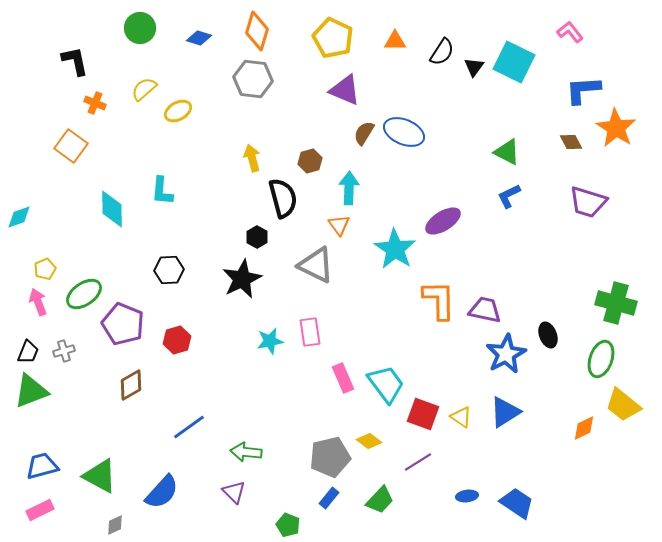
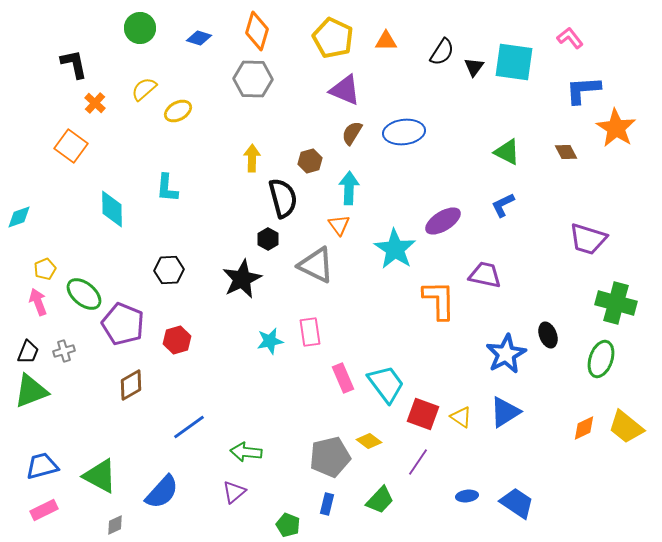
pink L-shape at (570, 32): moved 6 px down
orange triangle at (395, 41): moved 9 px left
black L-shape at (75, 61): moved 1 px left, 3 px down
cyan square at (514, 62): rotated 18 degrees counterclockwise
gray hexagon at (253, 79): rotated 6 degrees counterclockwise
orange cross at (95, 103): rotated 20 degrees clockwise
blue ellipse at (404, 132): rotated 30 degrees counterclockwise
brown semicircle at (364, 133): moved 12 px left
brown diamond at (571, 142): moved 5 px left, 10 px down
yellow arrow at (252, 158): rotated 16 degrees clockwise
cyan L-shape at (162, 191): moved 5 px right, 3 px up
blue L-shape at (509, 196): moved 6 px left, 9 px down
purple trapezoid at (588, 202): moved 37 px down
black hexagon at (257, 237): moved 11 px right, 2 px down
green ellipse at (84, 294): rotated 75 degrees clockwise
purple trapezoid at (485, 310): moved 35 px up
yellow trapezoid at (623, 405): moved 3 px right, 22 px down
purple line at (418, 462): rotated 24 degrees counterclockwise
purple triangle at (234, 492): rotated 35 degrees clockwise
blue rectangle at (329, 498): moved 2 px left, 6 px down; rotated 25 degrees counterclockwise
pink rectangle at (40, 510): moved 4 px right
